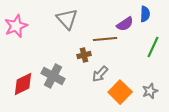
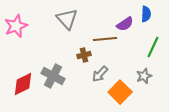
blue semicircle: moved 1 px right
gray star: moved 6 px left, 15 px up
